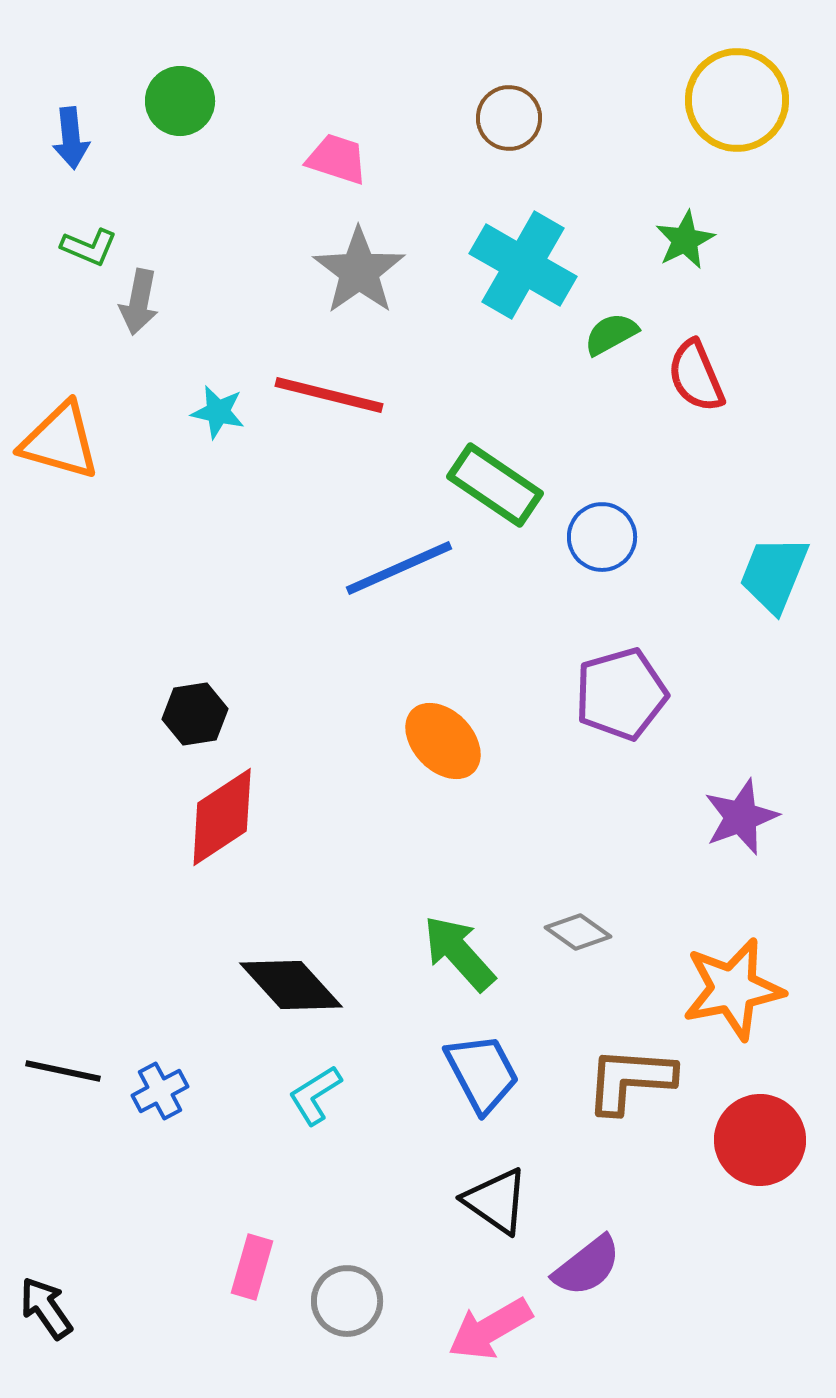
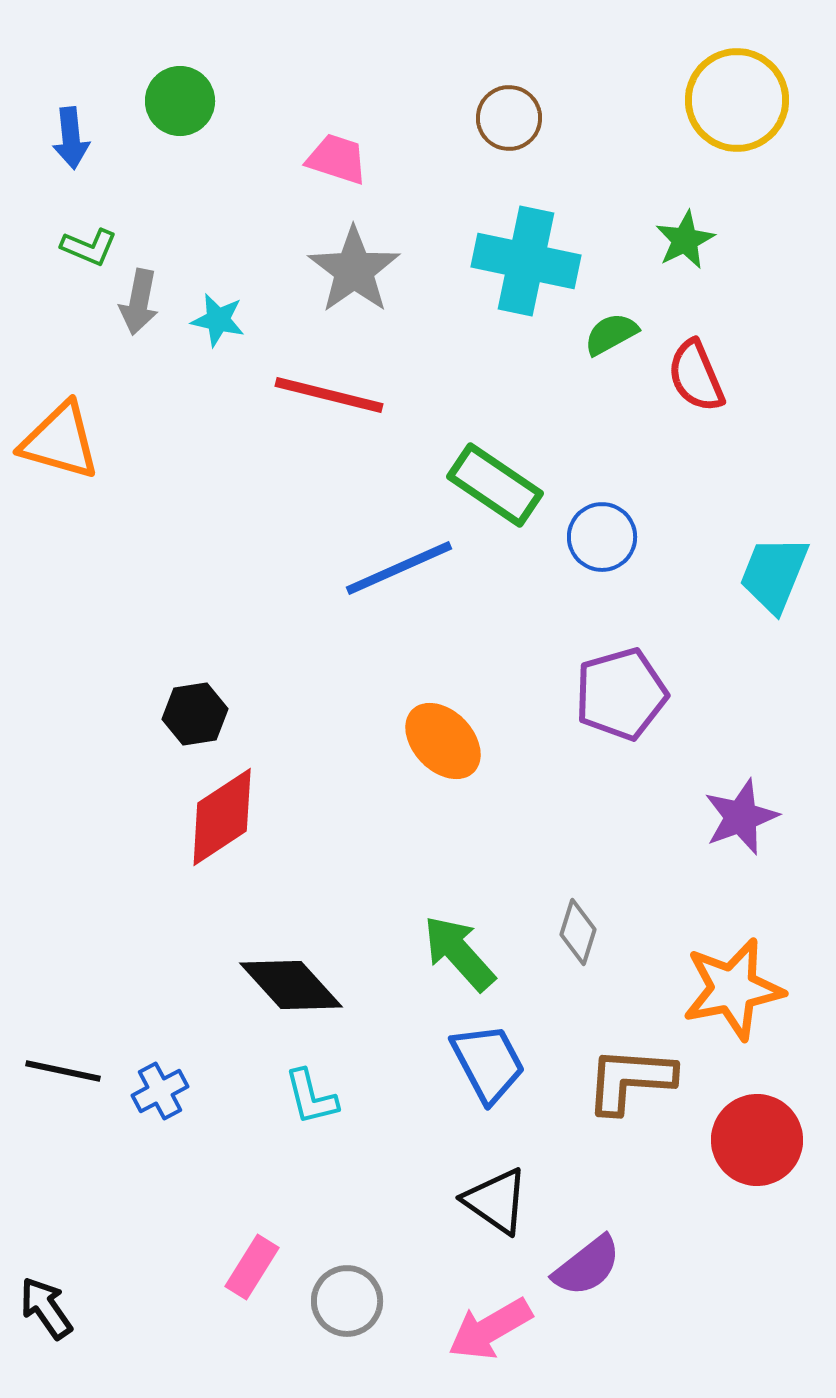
cyan cross: moved 3 px right, 4 px up; rotated 18 degrees counterclockwise
gray star: moved 5 px left, 1 px up
cyan star: moved 92 px up
gray diamond: rotated 72 degrees clockwise
blue trapezoid: moved 6 px right, 10 px up
cyan L-shape: moved 4 px left, 2 px down; rotated 72 degrees counterclockwise
red circle: moved 3 px left
pink rectangle: rotated 16 degrees clockwise
